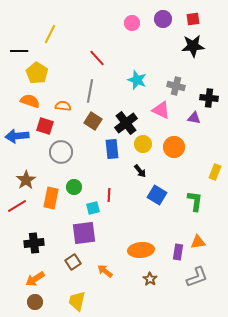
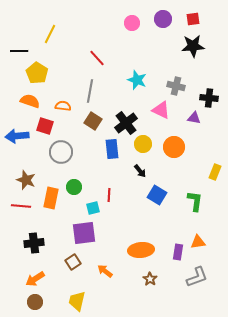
brown star at (26, 180): rotated 18 degrees counterclockwise
red line at (17, 206): moved 4 px right; rotated 36 degrees clockwise
